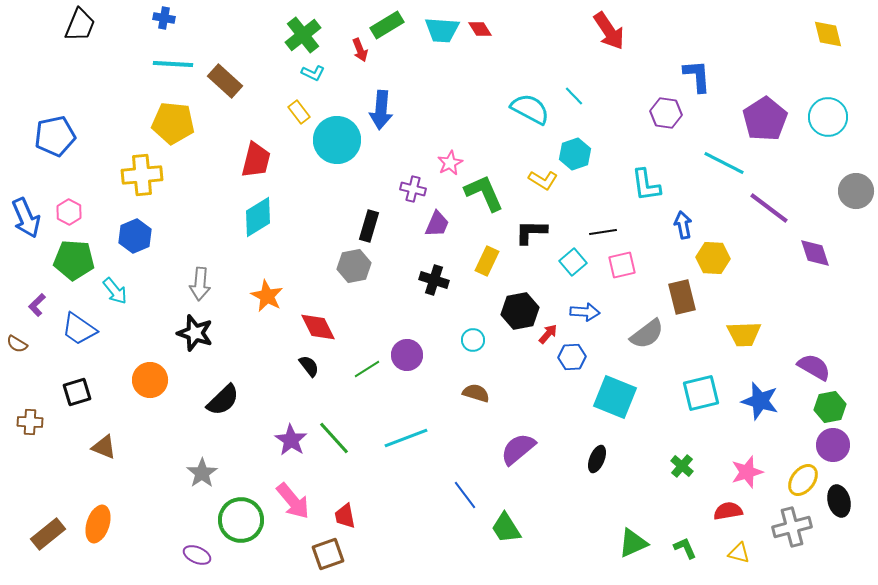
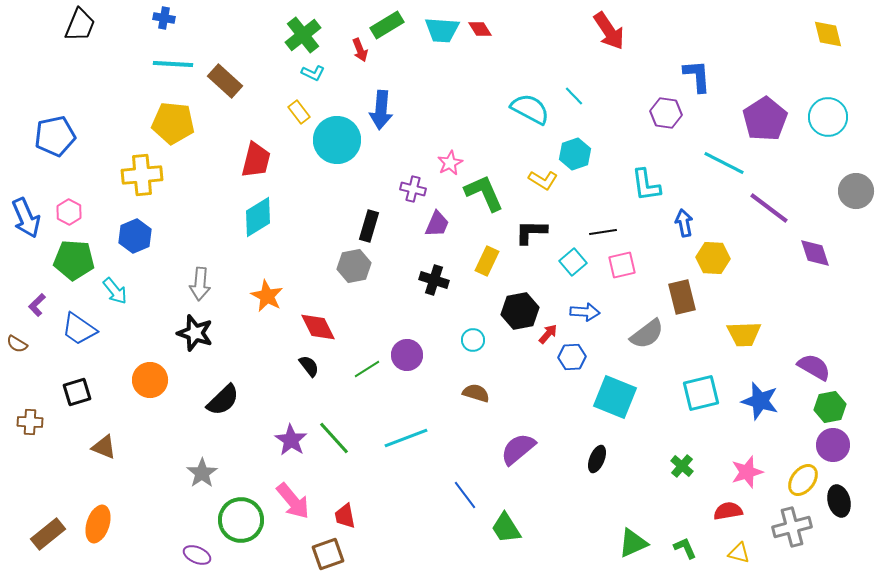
blue arrow at (683, 225): moved 1 px right, 2 px up
